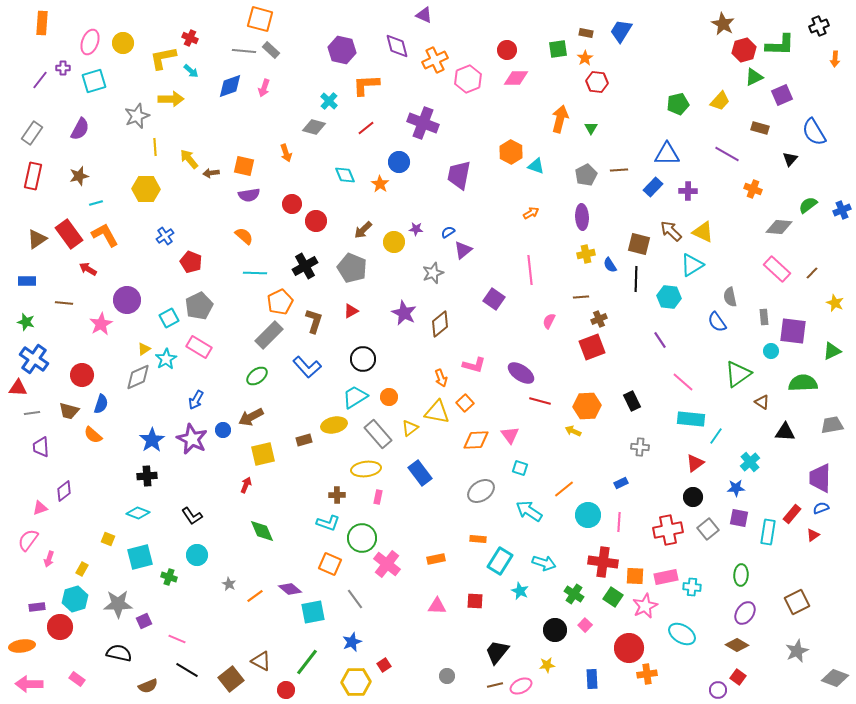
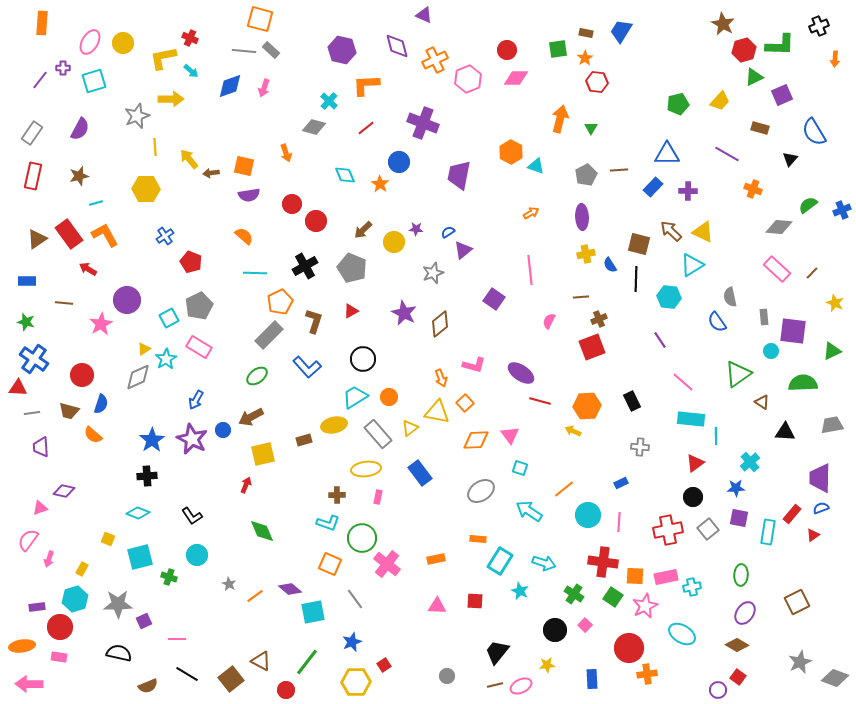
pink ellipse at (90, 42): rotated 10 degrees clockwise
cyan line at (716, 436): rotated 36 degrees counterclockwise
purple diamond at (64, 491): rotated 50 degrees clockwise
cyan cross at (692, 587): rotated 18 degrees counterclockwise
pink line at (177, 639): rotated 24 degrees counterclockwise
gray star at (797, 651): moved 3 px right, 11 px down
black line at (187, 670): moved 4 px down
pink rectangle at (77, 679): moved 18 px left, 22 px up; rotated 28 degrees counterclockwise
